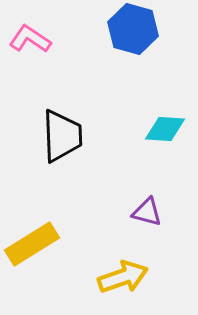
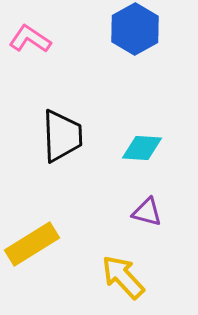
blue hexagon: moved 2 px right; rotated 15 degrees clockwise
cyan diamond: moved 23 px left, 19 px down
yellow arrow: rotated 114 degrees counterclockwise
